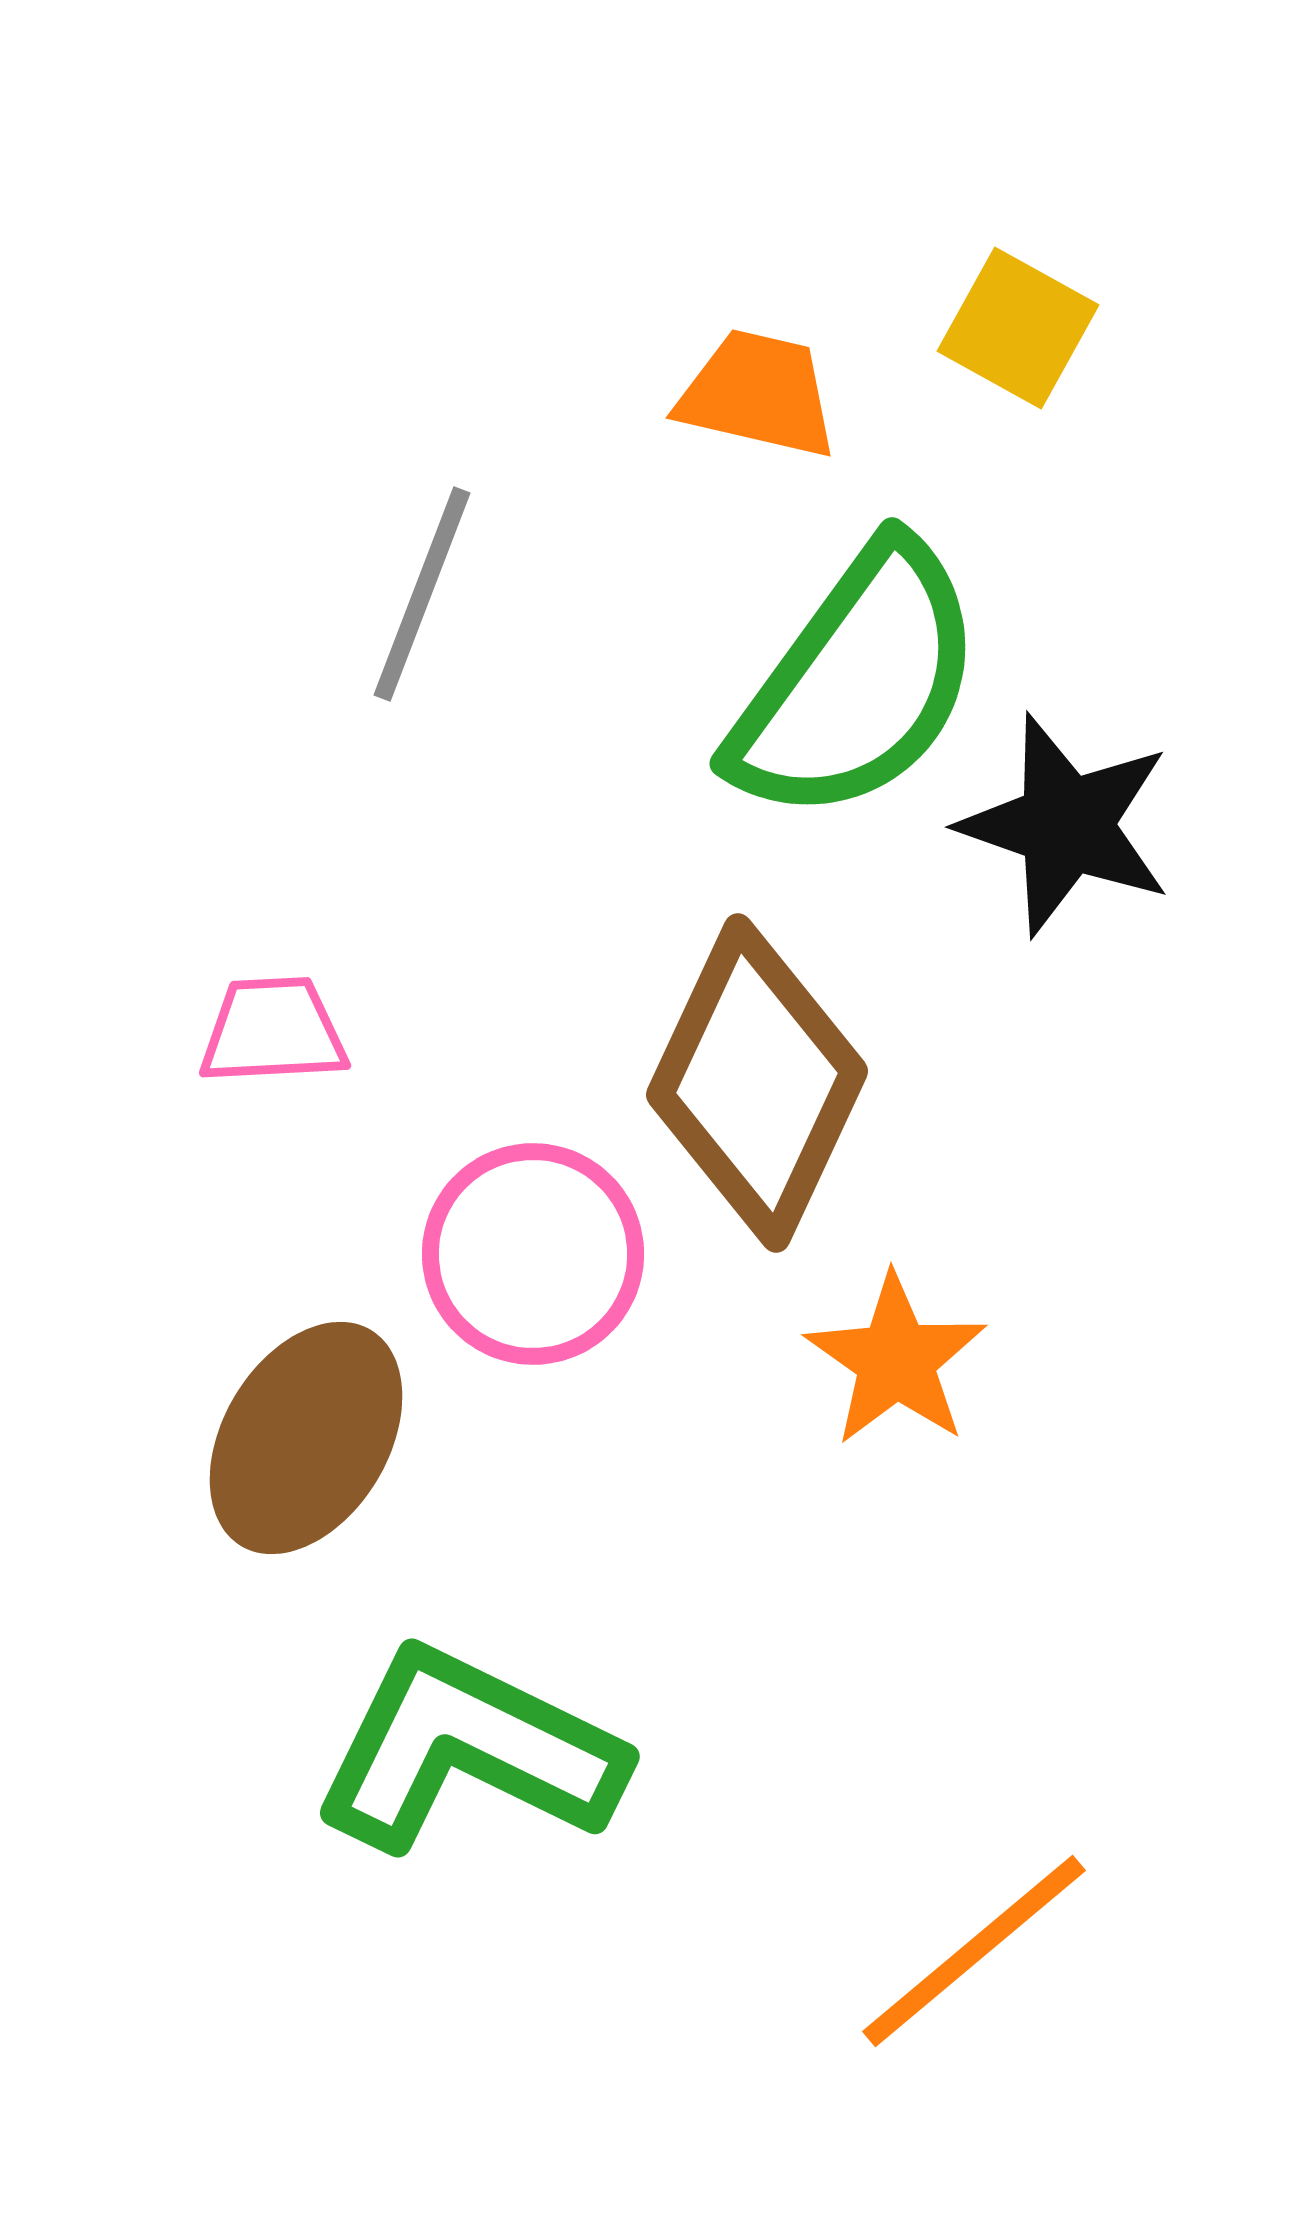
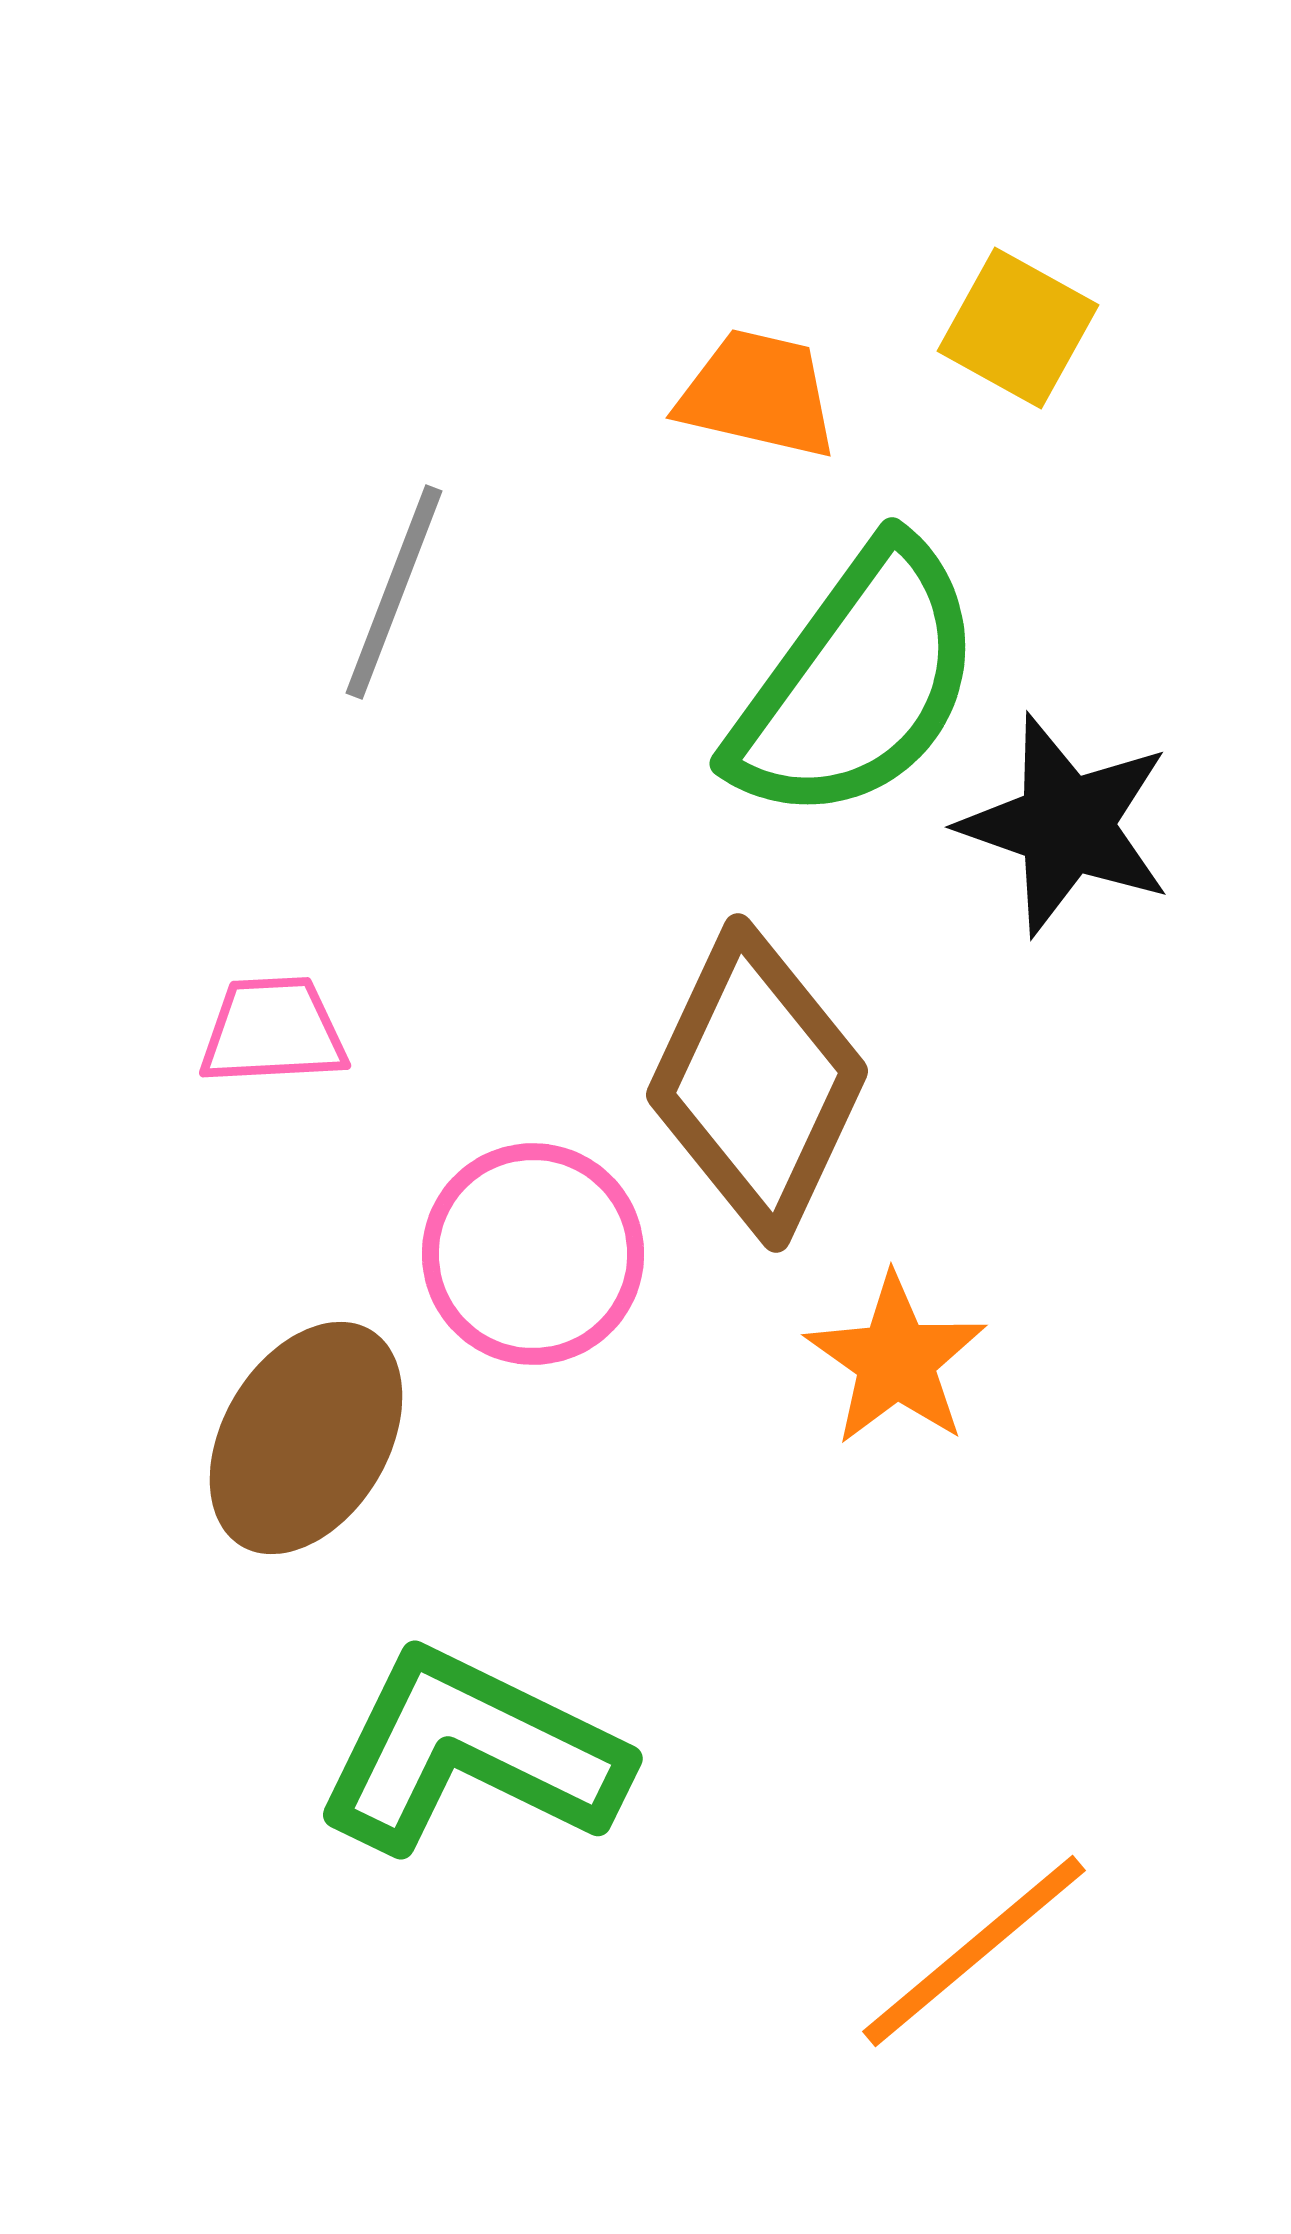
gray line: moved 28 px left, 2 px up
green L-shape: moved 3 px right, 2 px down
